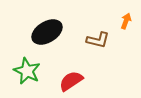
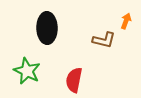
black ellipse: moved 4 px up; rotated 60 degrees counterclockwise
brown L-shape: moved 6 px right
red semicircle: moved 3 px right, 1 px up; rotated 45 degrees counterclockwise
